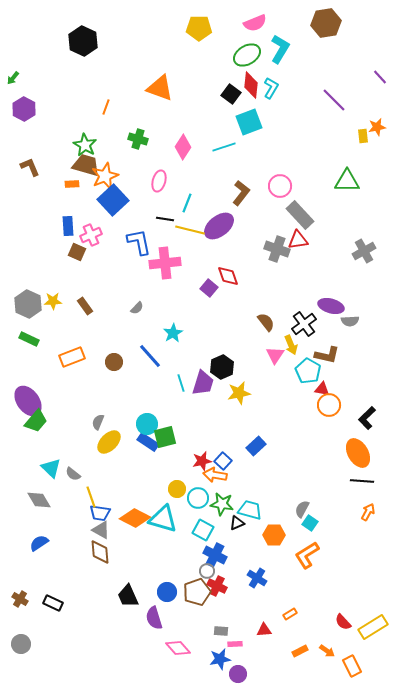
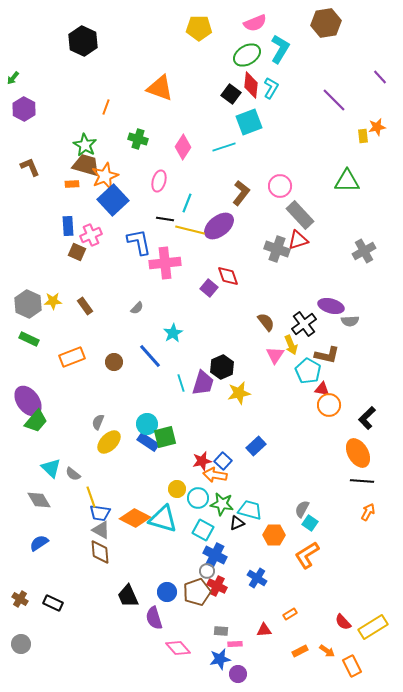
red triangle at (298, 240): rotated 10 degrees counterclockwise
